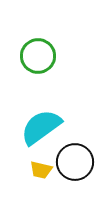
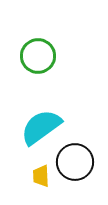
yellow trapezoid: moved 6 px down; rotated 75 degrees clockwise
